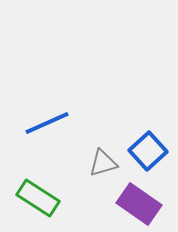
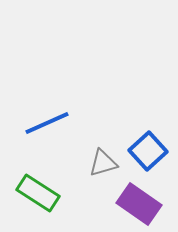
green rectangle: moved 5 px up
